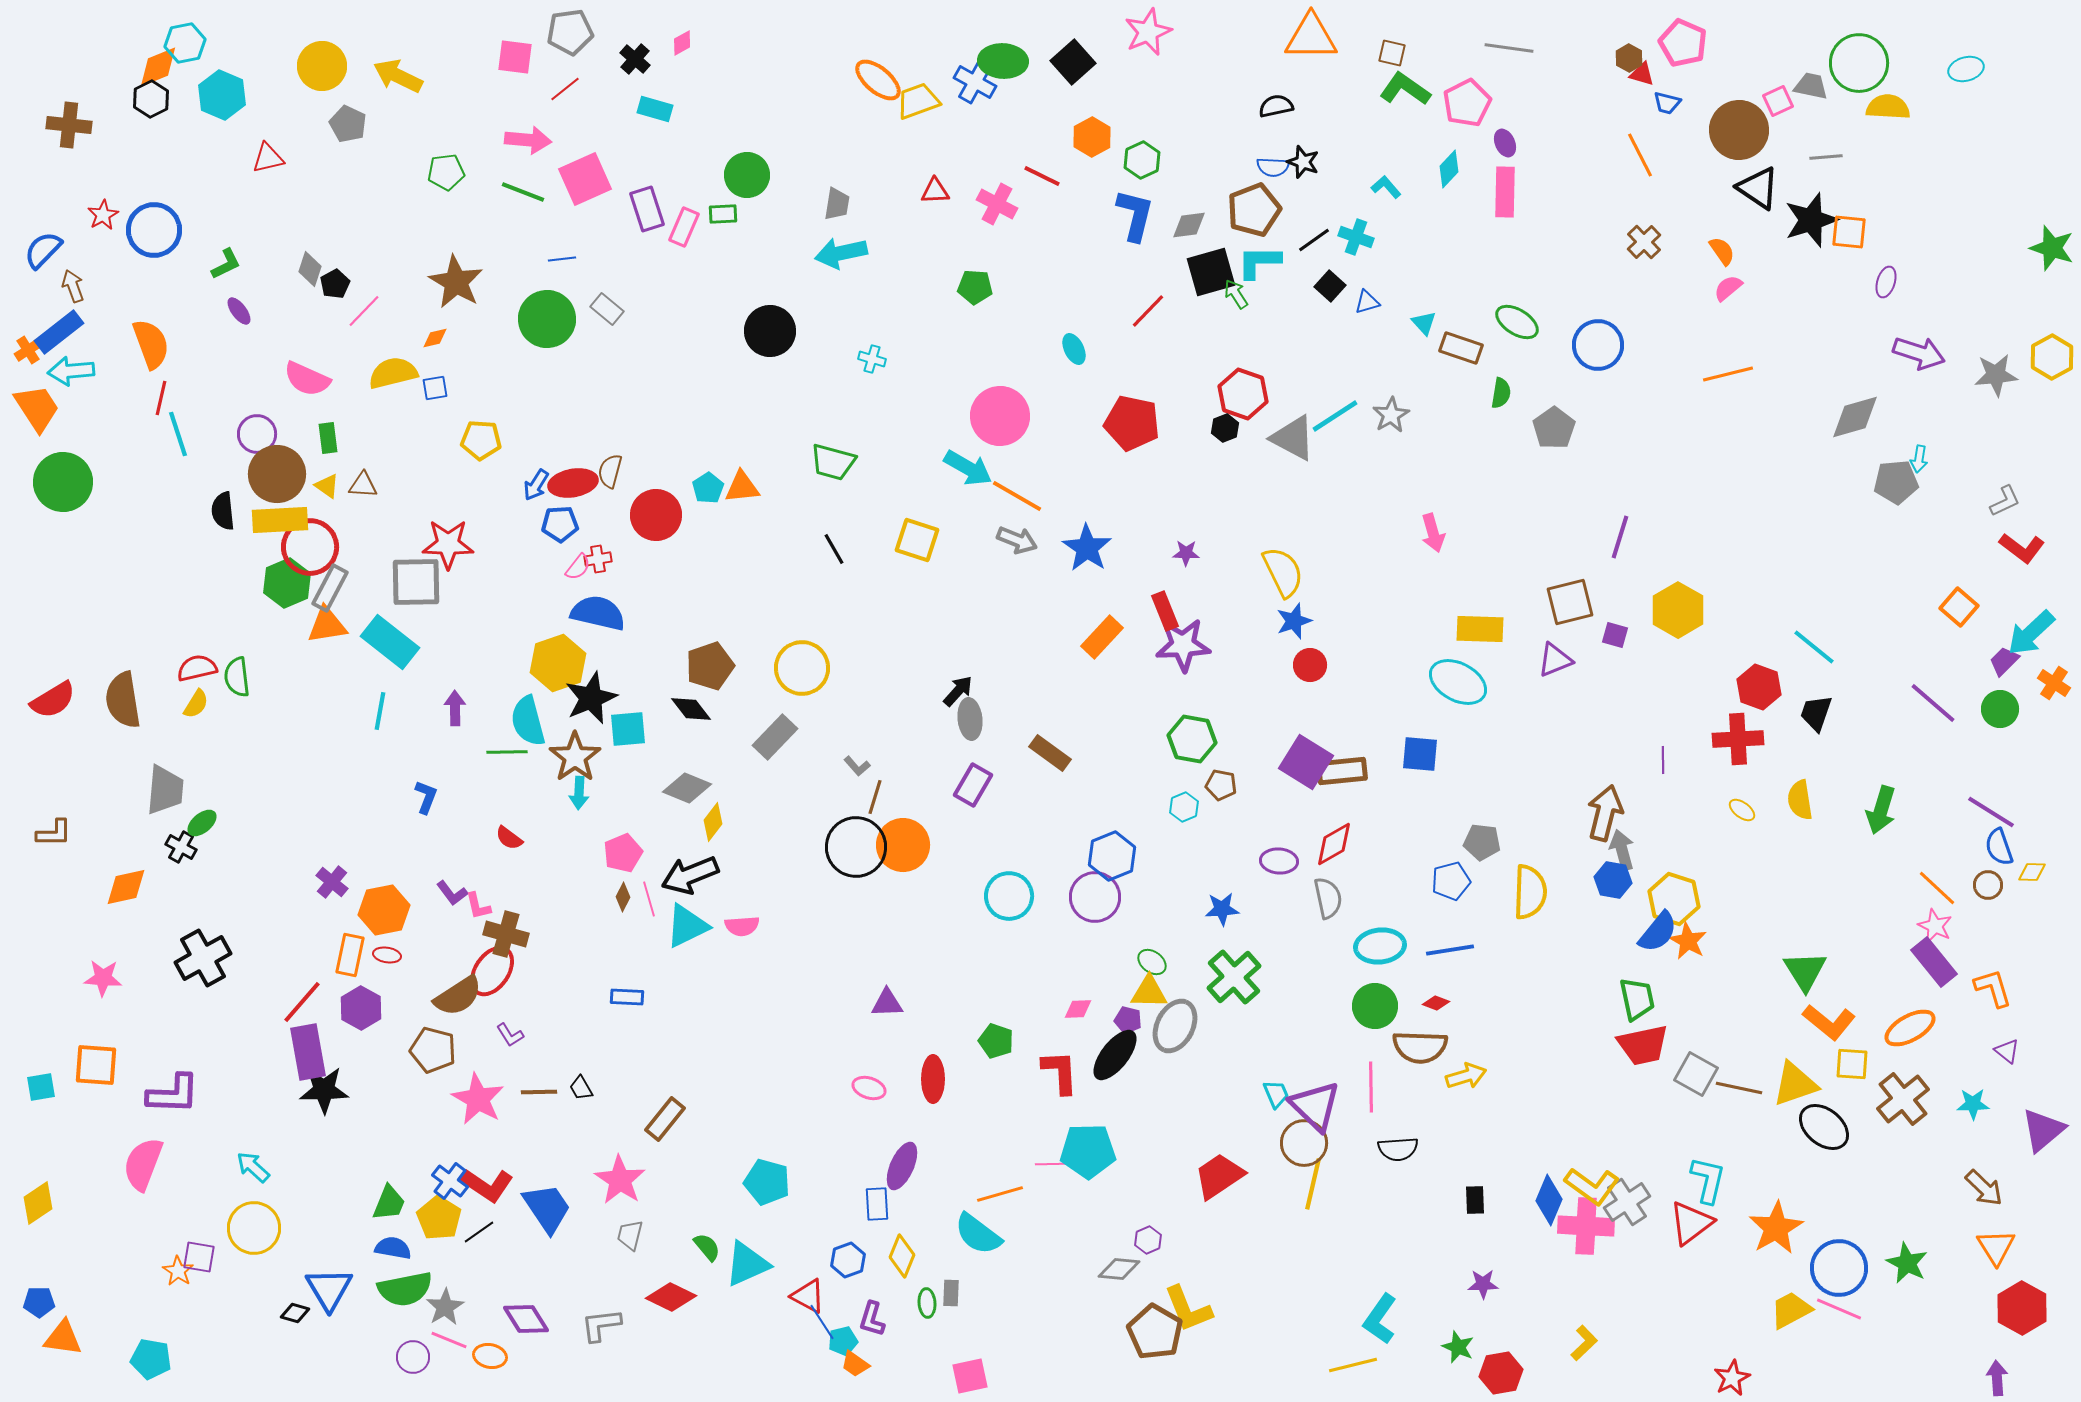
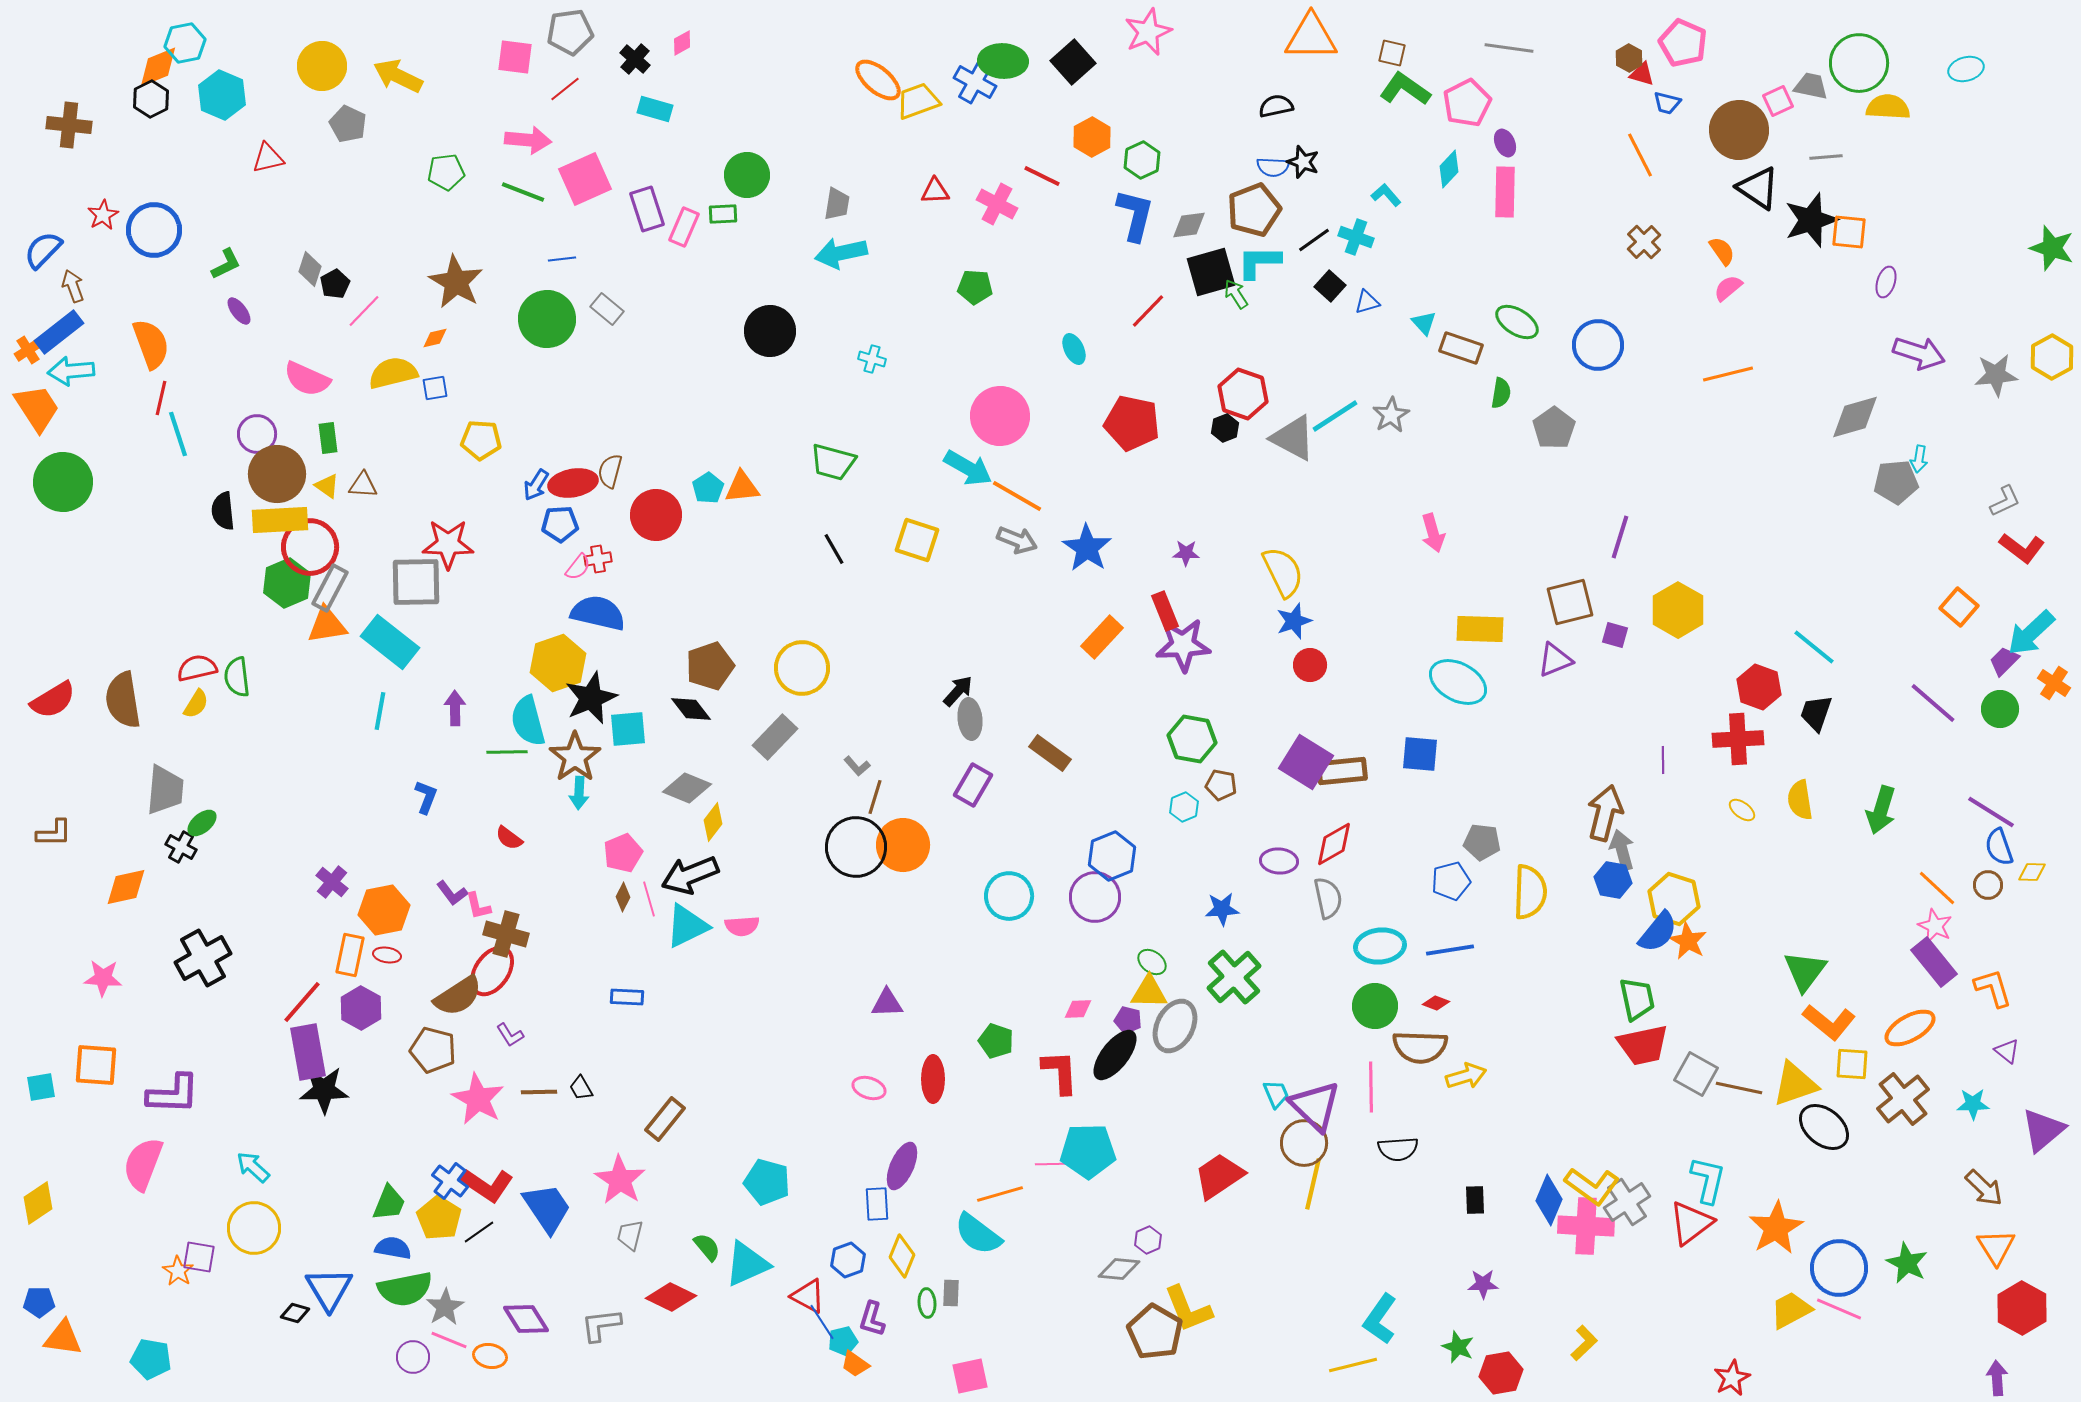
cyan L-shape at (1386, 187): moved 8 px down
green triangle at (1805, 971): rotated 9 degrees clockwise
